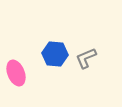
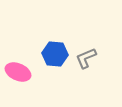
pink ellipse: moved 2 px right, 1 px up; rotated 45 degrees counterclockwise
